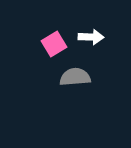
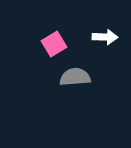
white arrow: moved 14 px right
